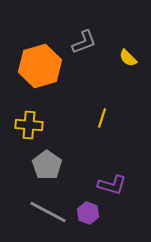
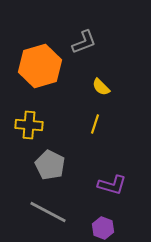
yellow semicircle: moved 27 px left, 29 px down
yellow line: moved 7 px left, 6 px down
gray pentagon: moved 3 px right; rotated 8 degrees counterclockwise
purple hexagon: moved 15 px right, 15 px down
